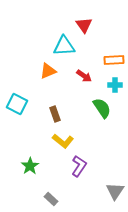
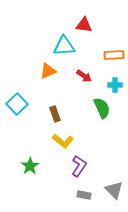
red triangle: rotated 48 degrees counterclockwise
orange rectangle: moved 5 px up
cyan square: rotated 20 degrees clockwise
green semicircle: rotated 10 degrees clockwise
gray triangle: moved 1 px left, 1 px up; rotated 18 degrees counterclockwise
gray rectangle: moved 33 px right, 4 px up; rotated 32 degrees counterclockwise
